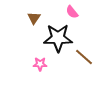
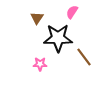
pink semicircle: rotated 72 degrees clockwise
brown triangle: moved 3 px right
brown line: rotated 12 degrees clockwise
